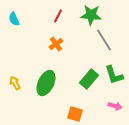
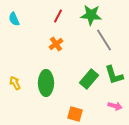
green ellipse: rotated 25 degrees counterclockwise
